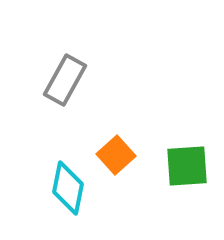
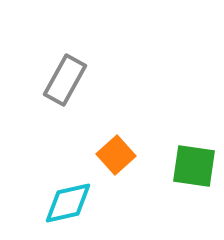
green square: moved 7 px right; rotated 12 degrees clockwise
cyan diamond: moved 15 px down; rotated 66 degrees clockwise
